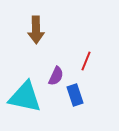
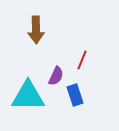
red line: moved 4 px left, 1 px up
cyan triangle: moved 3 px right, 1 px up; rotated 12 degrees counterclockwise
